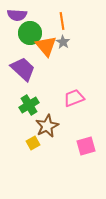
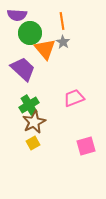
orange triangle: moved 1 px left, 3 px down
brown star: moved 13 px left, 4 px up
